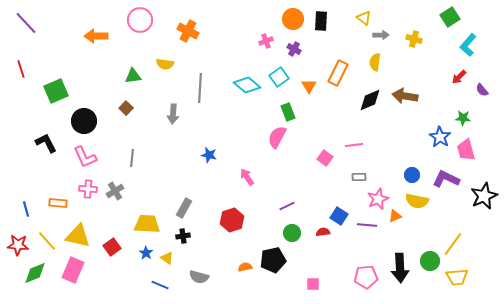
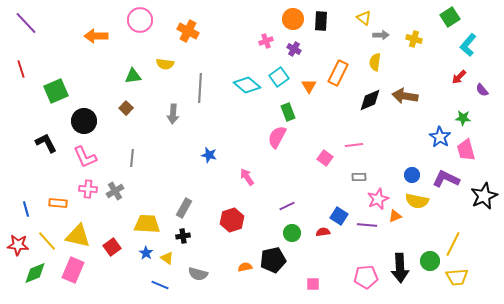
yellow line at (453, 244): rotated 10 degrees counterclockwise
gray semicircle at (199, 277): moved 1 px left, 3 px up
